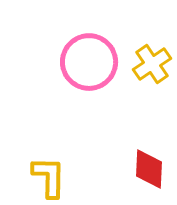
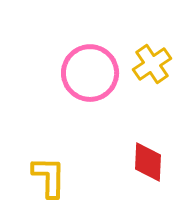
pink circle: moved 1 px right, 11 px down
red diamond: moved 1 px left, 7 px up
